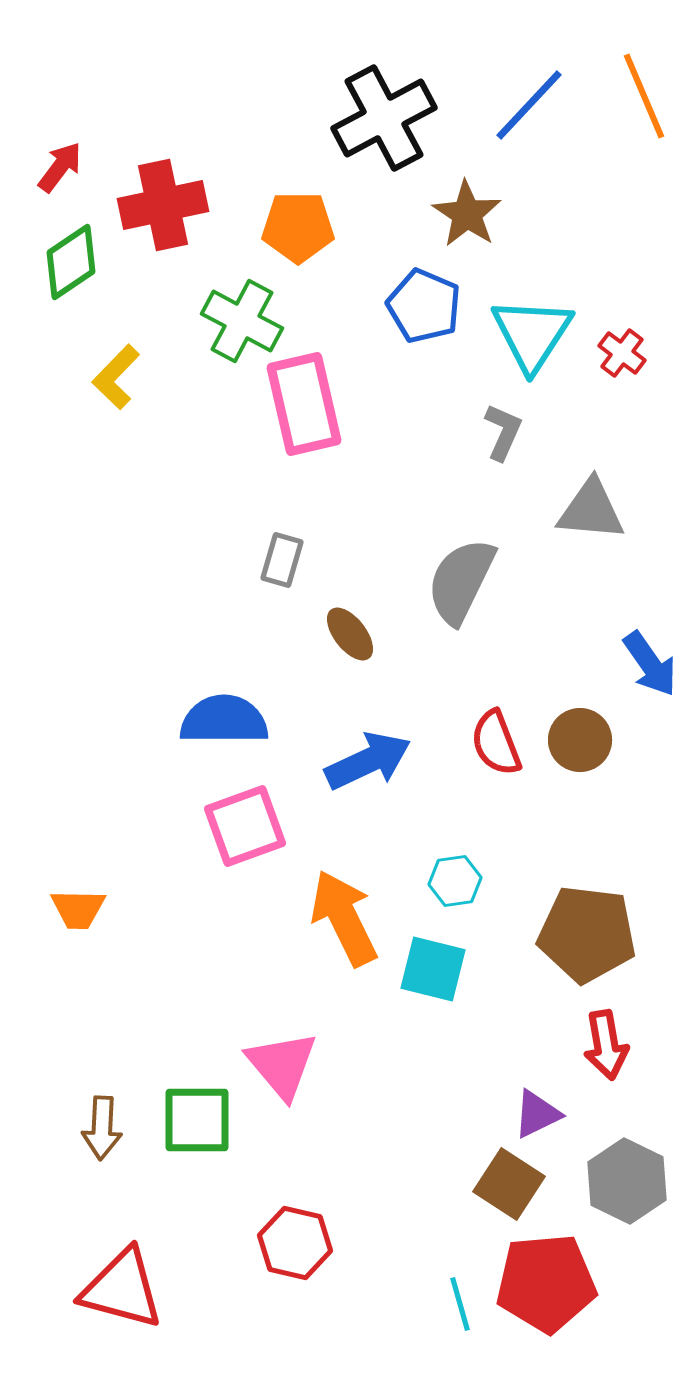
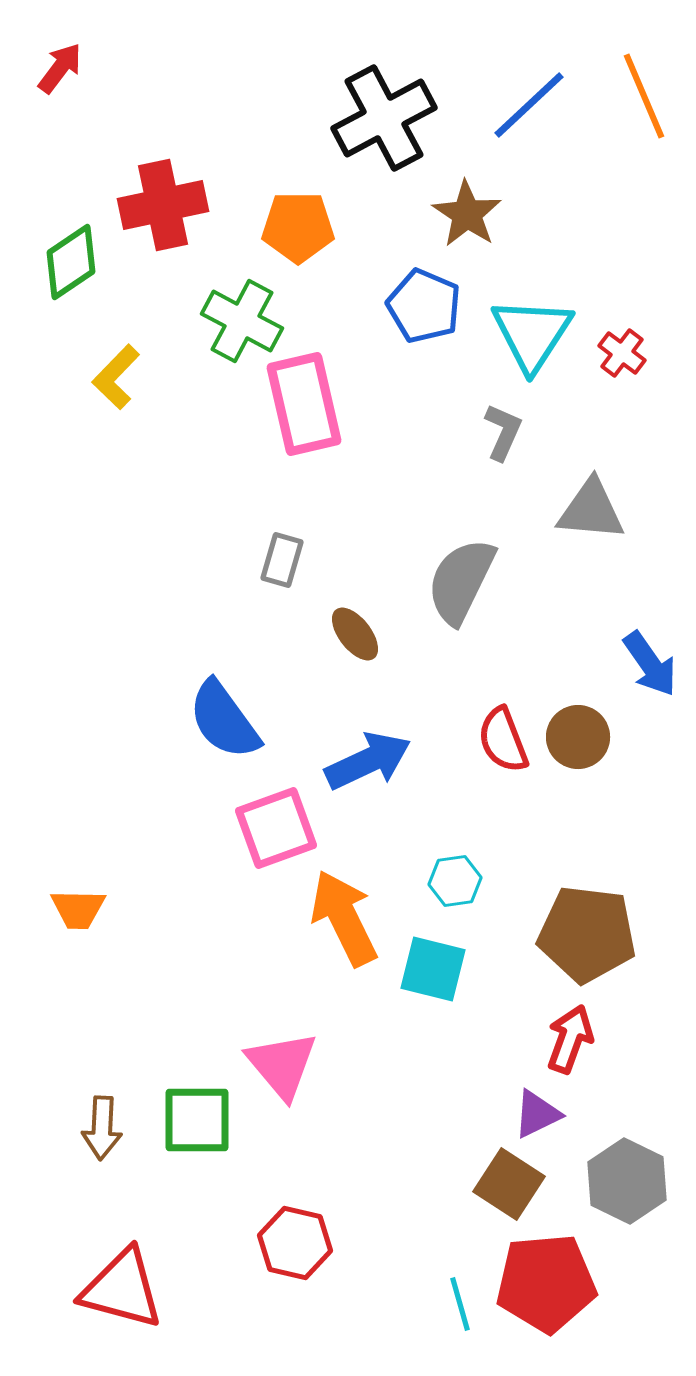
blue line at (529, 105): rotated 4 degrees clockwise
red arrow at (60, 167): moved 99 px up
brown ellipse at (350, 634): moved 5 px right
blue semicircle at (224, 720): rotated 126 degrees counterclockwise
brown circle at (580, 740): moved 2 px left, 3 px up
red semicircle at (496, 743): moved 7 px right, 3 px up
pink square at (245, 826): moved 31 px right, 2 px down
red arrow at (606, 1045): moved 36 px left, 6 px up; rotated 150 degrees counterclockwise
